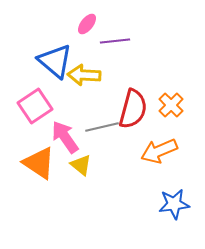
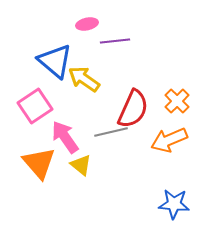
pink ellipse: rotated 40 degrees clockwise
yellow arrow: moved 4 px down; rotated 32 degrees clockwise
orange cross: moved 6 px right, 4 px up
red semicircle: rotated 9 degrees clockwise
gray line: moved 9 px right, 5 px down
orange arrow: moved 10 px right, 11 px up
orange triangle: rotated 15 degrees clockwise
blue star: rotated 12 degrees clockwise
